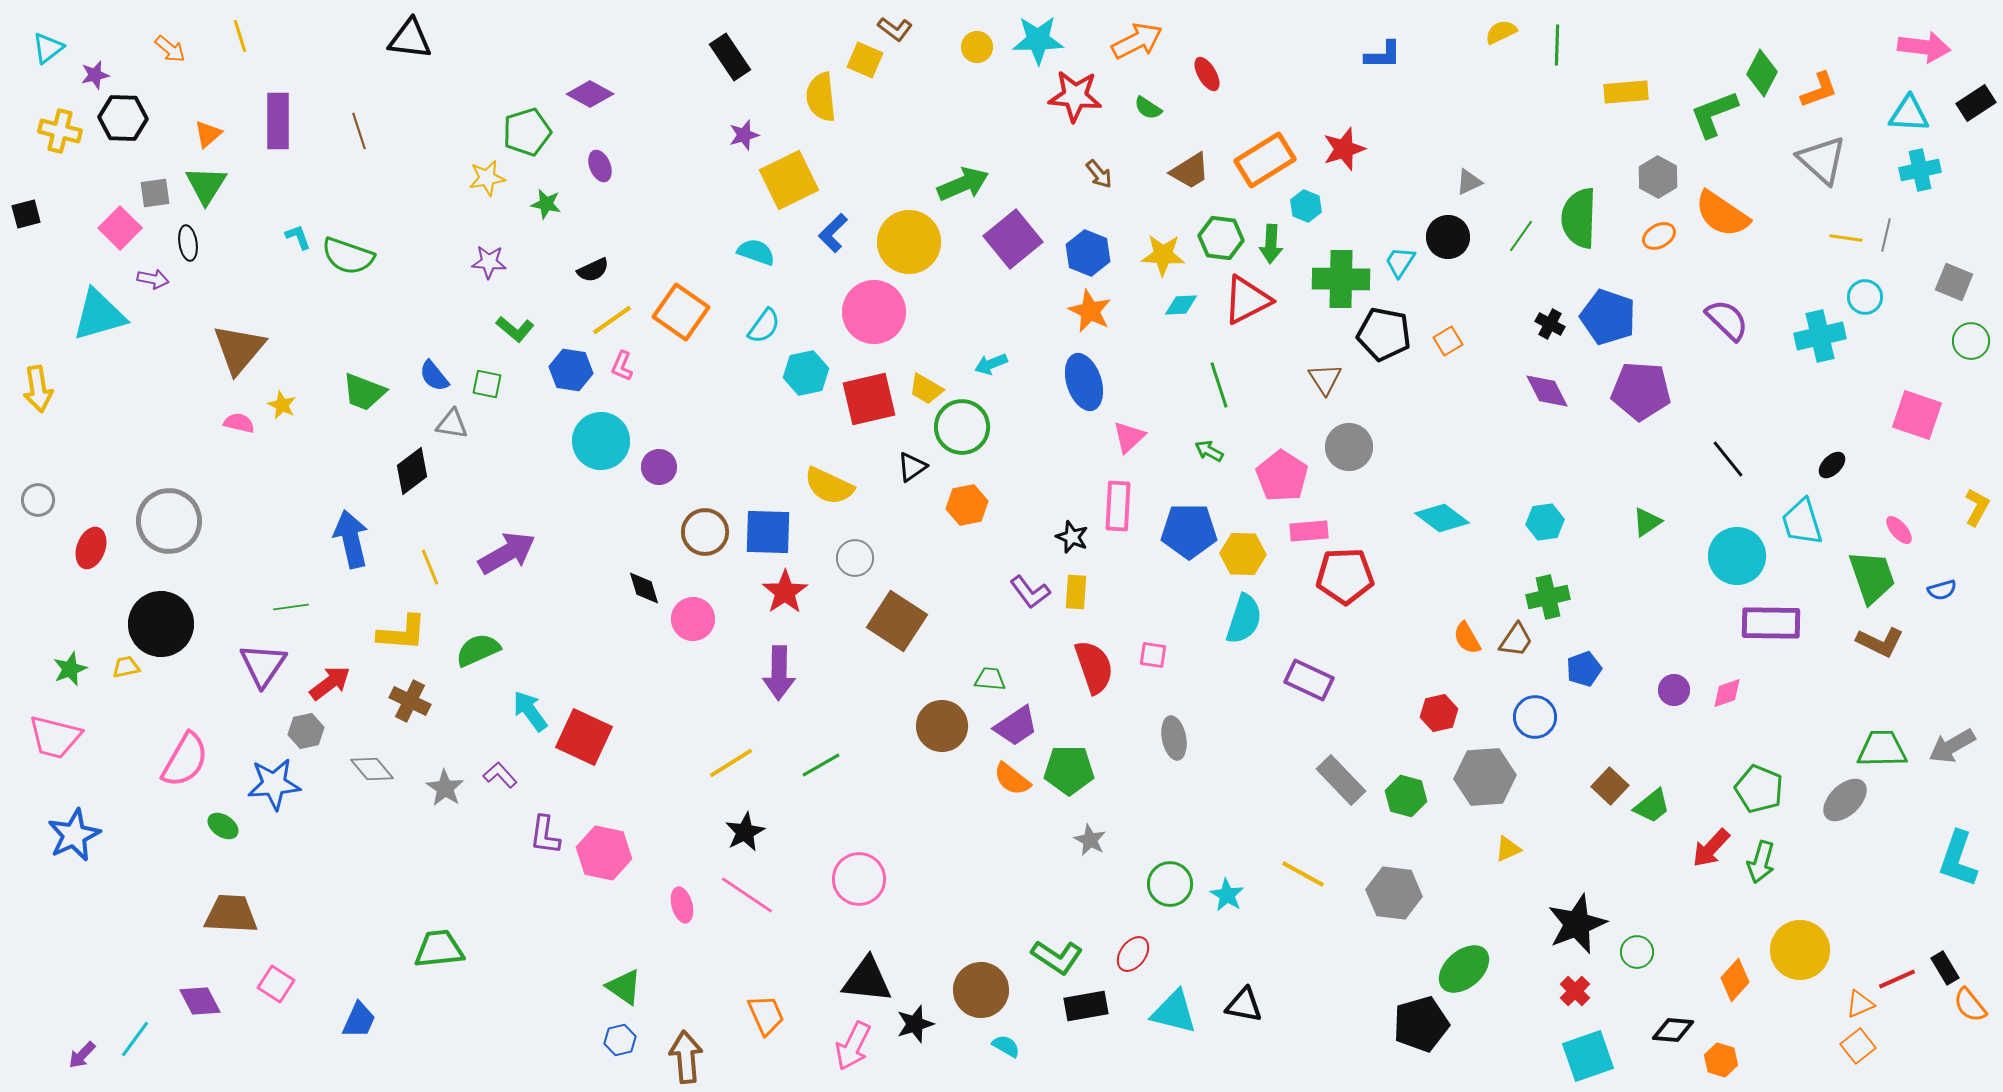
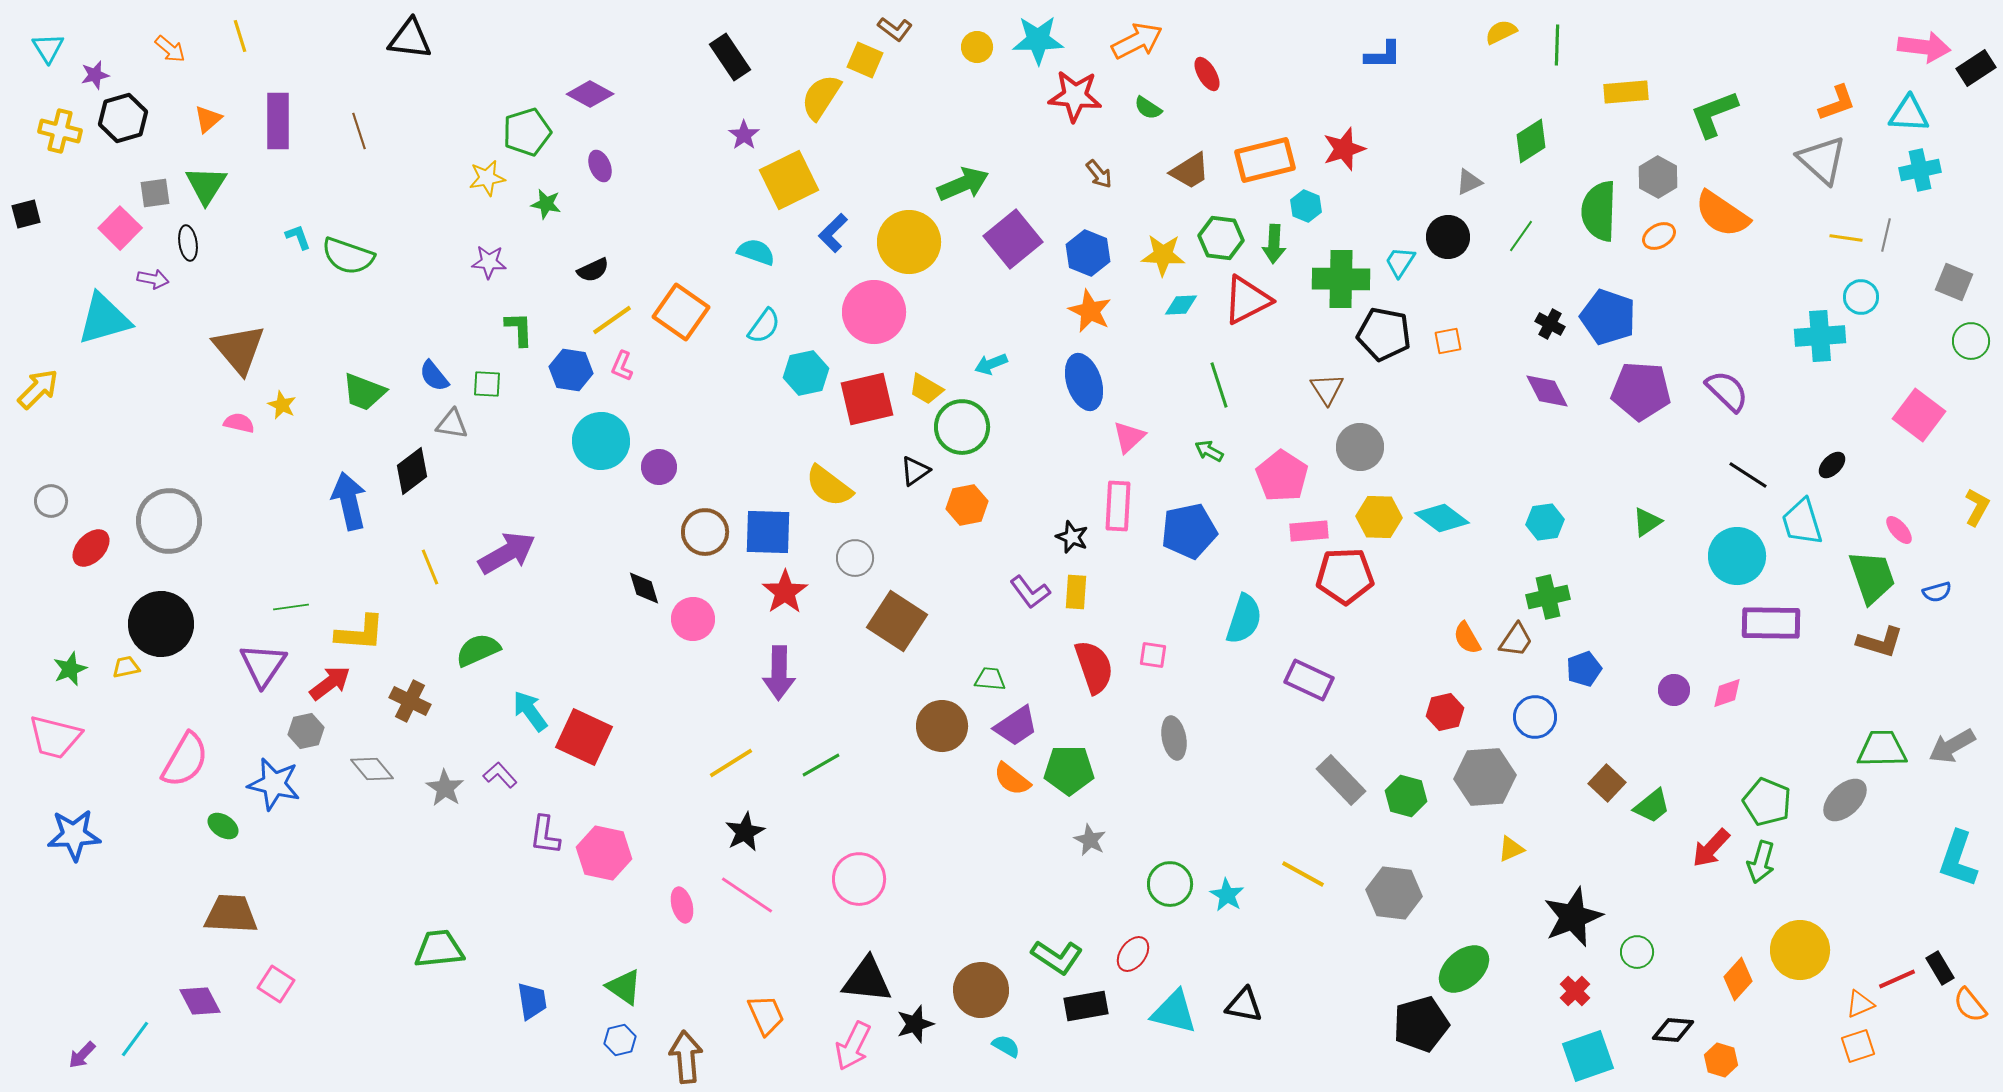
cyan triangle at (48, 48): rotated 24 degrees counterclockwise
green diamond at (1762, 73): moved 231 px left, 68 px down; rotated 30 degrees clockwise
orange L-shape at (1819, 90): moved 18 px right, 13 px down
yellow semicircle at (821, 97): rotated 39 degrees clockwise
black rectangle at (1976, 103): moved 35 px up
black hexagon at (123, 118): rotated 18 degrees counterclockwise
orange triangle at (208, 134): moved 15 px up
purple star at (744, 135): rotated 20 degrees counterclockwise
orange rectangle at (1265, 160): rotated 18 degrees clockwise
green semicircle at (1579, 218): moved 20 px right, 7 px up
green arrow at (1271, 244): moved 3 px right
cyan circle at (1865, 297): moved 4 px left
cyan triangle at (99, 315): moved 5 px right, 4 px down
purple semicircle at (1727, 320): moved 71 px down
green L-shape at (515, 329): moved 4 px right; rotated 132 degrees counterclockwise
cyan cross at (1820, 336): rotated 9 degrees clockwise
orange square at (1448, 341): rotated 20 degrees clockwise
brown triangle at (239, 349): rotated 20 degrees counterclockwise
brown triangle at (1325, 379): moved 2 px right, 10 px down
green square at (487, 384): rotated 8 degrees counterclockwise
yellow arrow at (38, 389): rotated 126 degrees counterclockwise
red square at (869, 399): moved 2 px left
pink square at (1917, 415): moved 2 px right; rotated 18 degrees clockwise
gray circle at (1349, 447): moved 11 px right
black line at (1728, 459): moved 20 px right, 16 px down; rotated 18 degrees counterclockwise
black triangle at (912, 467): moved 3 px right, 4 px down
yellow semicircle at (829, 486): rotated 12 degrees clockwise
gray circle at (38, 500): moved 13 px right, 1 px down
blue pentagon at (1189, 531): rotated 12 degrees counterclockwise
blue arrow at (351, 539): moved 2 px left, 38 px up
red ellipse at (91, 548): rotated 24 degrees clockwise
yellow hexagon at (1243, 554): moved 136 px right, 37 px up
blue semicircle at (1942, 590): moved 5 px left, 2 px down
yellow L-shape at (402, 633): moved 42 px left
brown L-shape at (1880, 642): rotated 9 degrees counterclockwise
red hexagon at (1439, 713): moved 6 px right, 1 px up
blue star at (274, 784): rotated 18 degrees clockwise
brown square at (1610, 786): moved 3 px left, 3 px up
green pentagon at (1759, 789): moved 8 px right, 13 px down
blue star at (74, 835): rotated 22 degrees clockwise
yellow triangle at (1508, 849): moved 3 px right
black star at (1577, 924): moved 4 px left, 7 px up
black rectangle at (1945, 968): moved 5 px left
orange diamond at (1735, 980): moved 3 px right, 1 px up
blue trapezoid at (359, 1020): moved 173 px right, 19 px up; rotated 33 degrees counterclockwise
orange square at (1858, 1046): rotated 20 degrees clockwise
